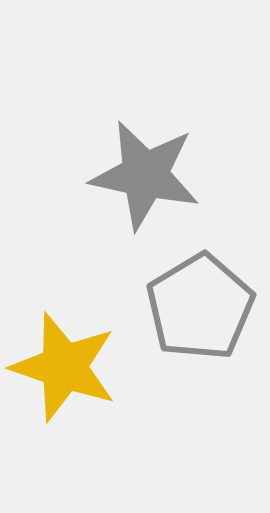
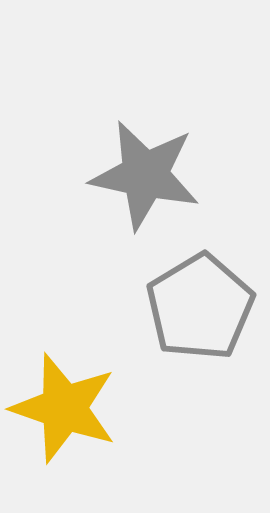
yellow star: moved 41 px down
